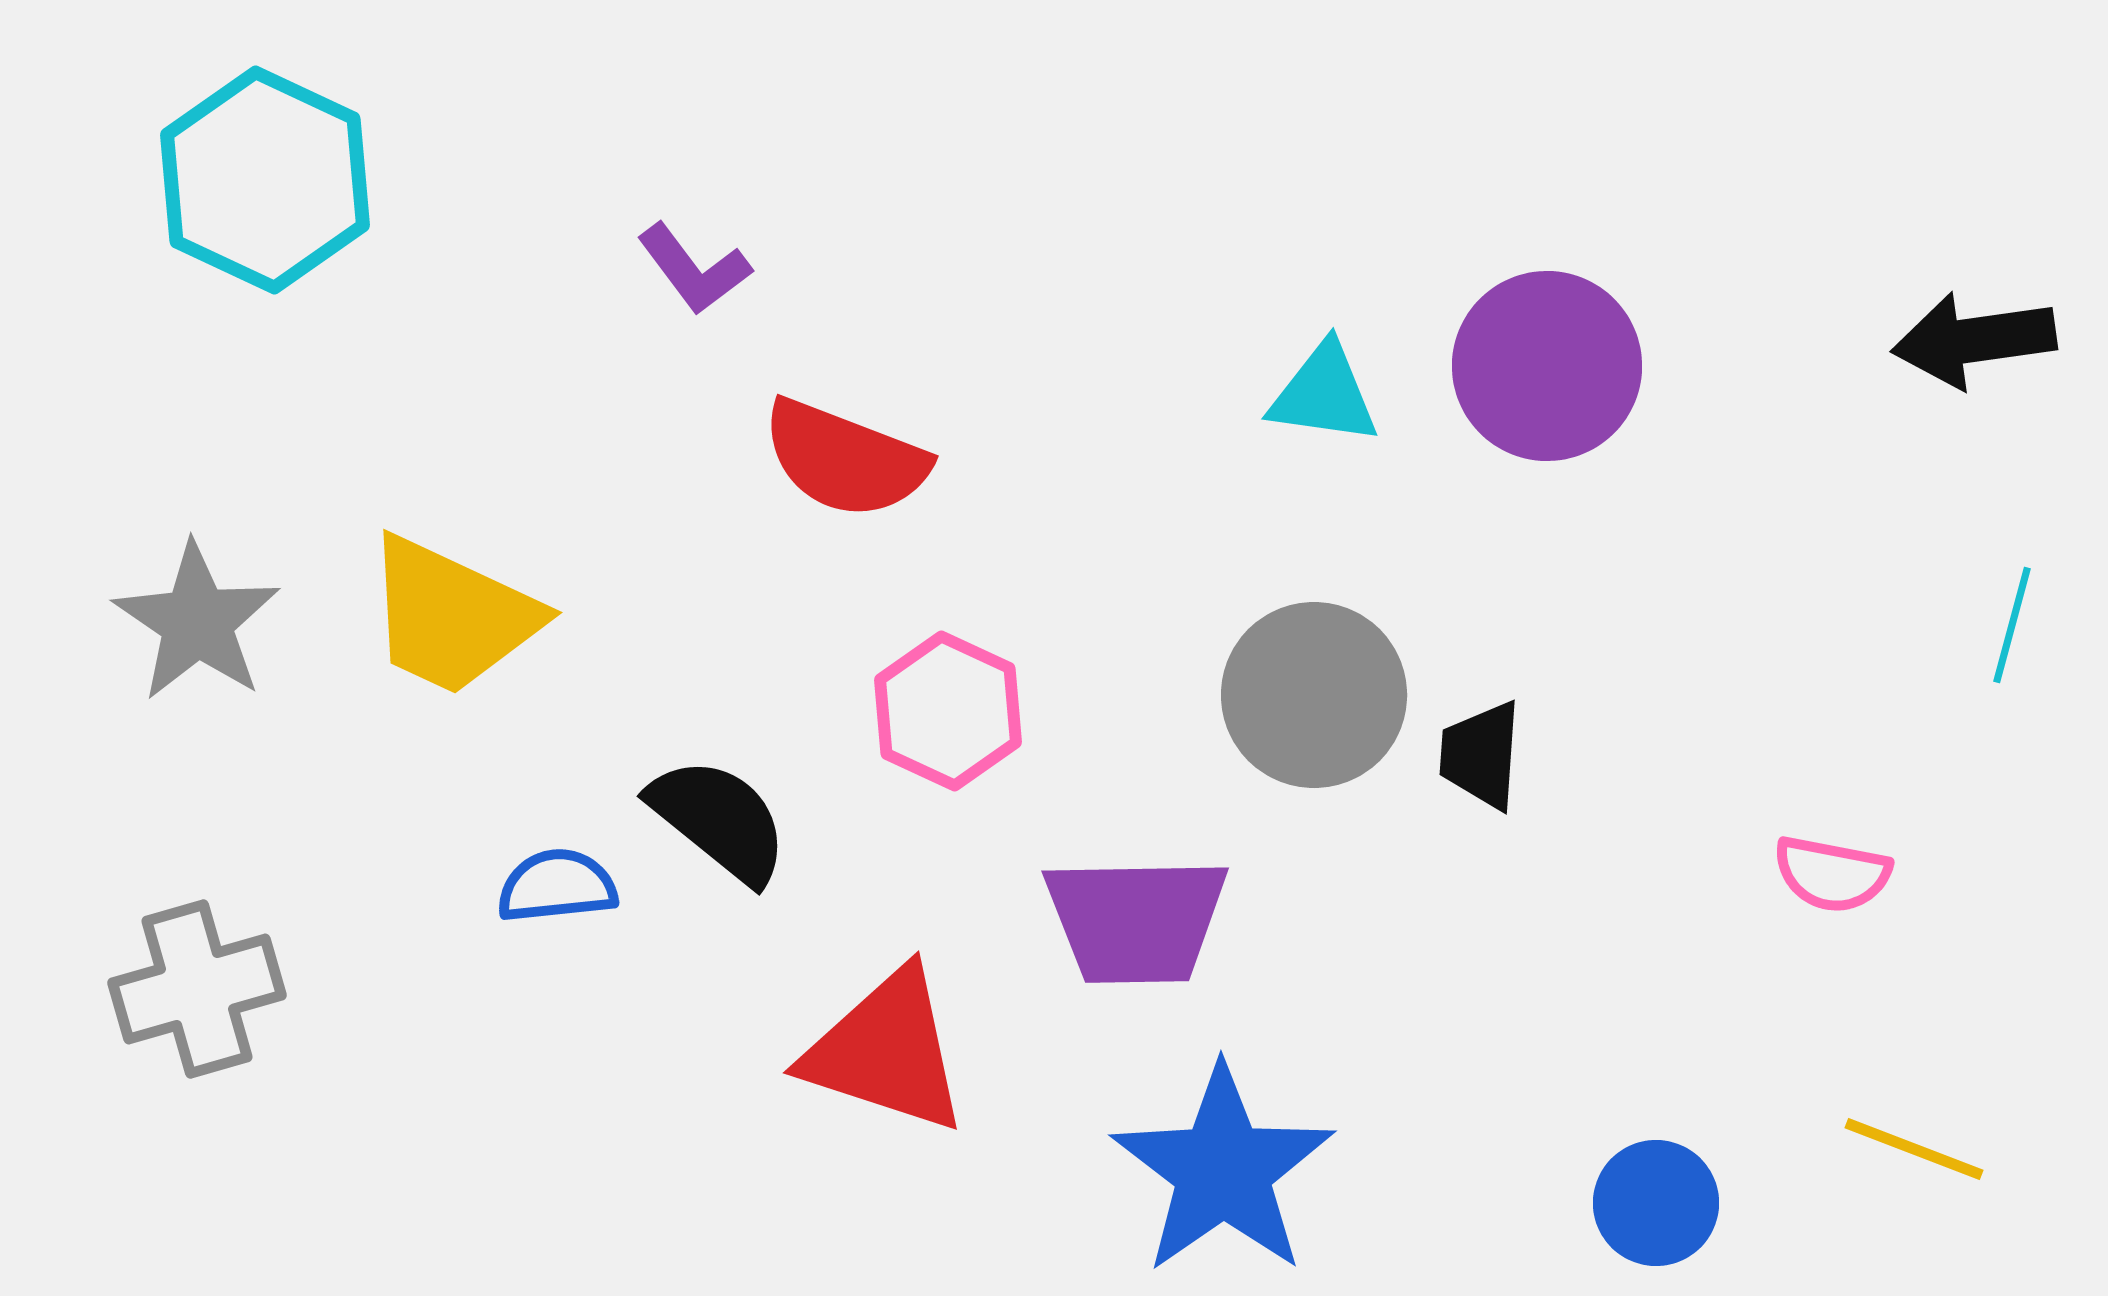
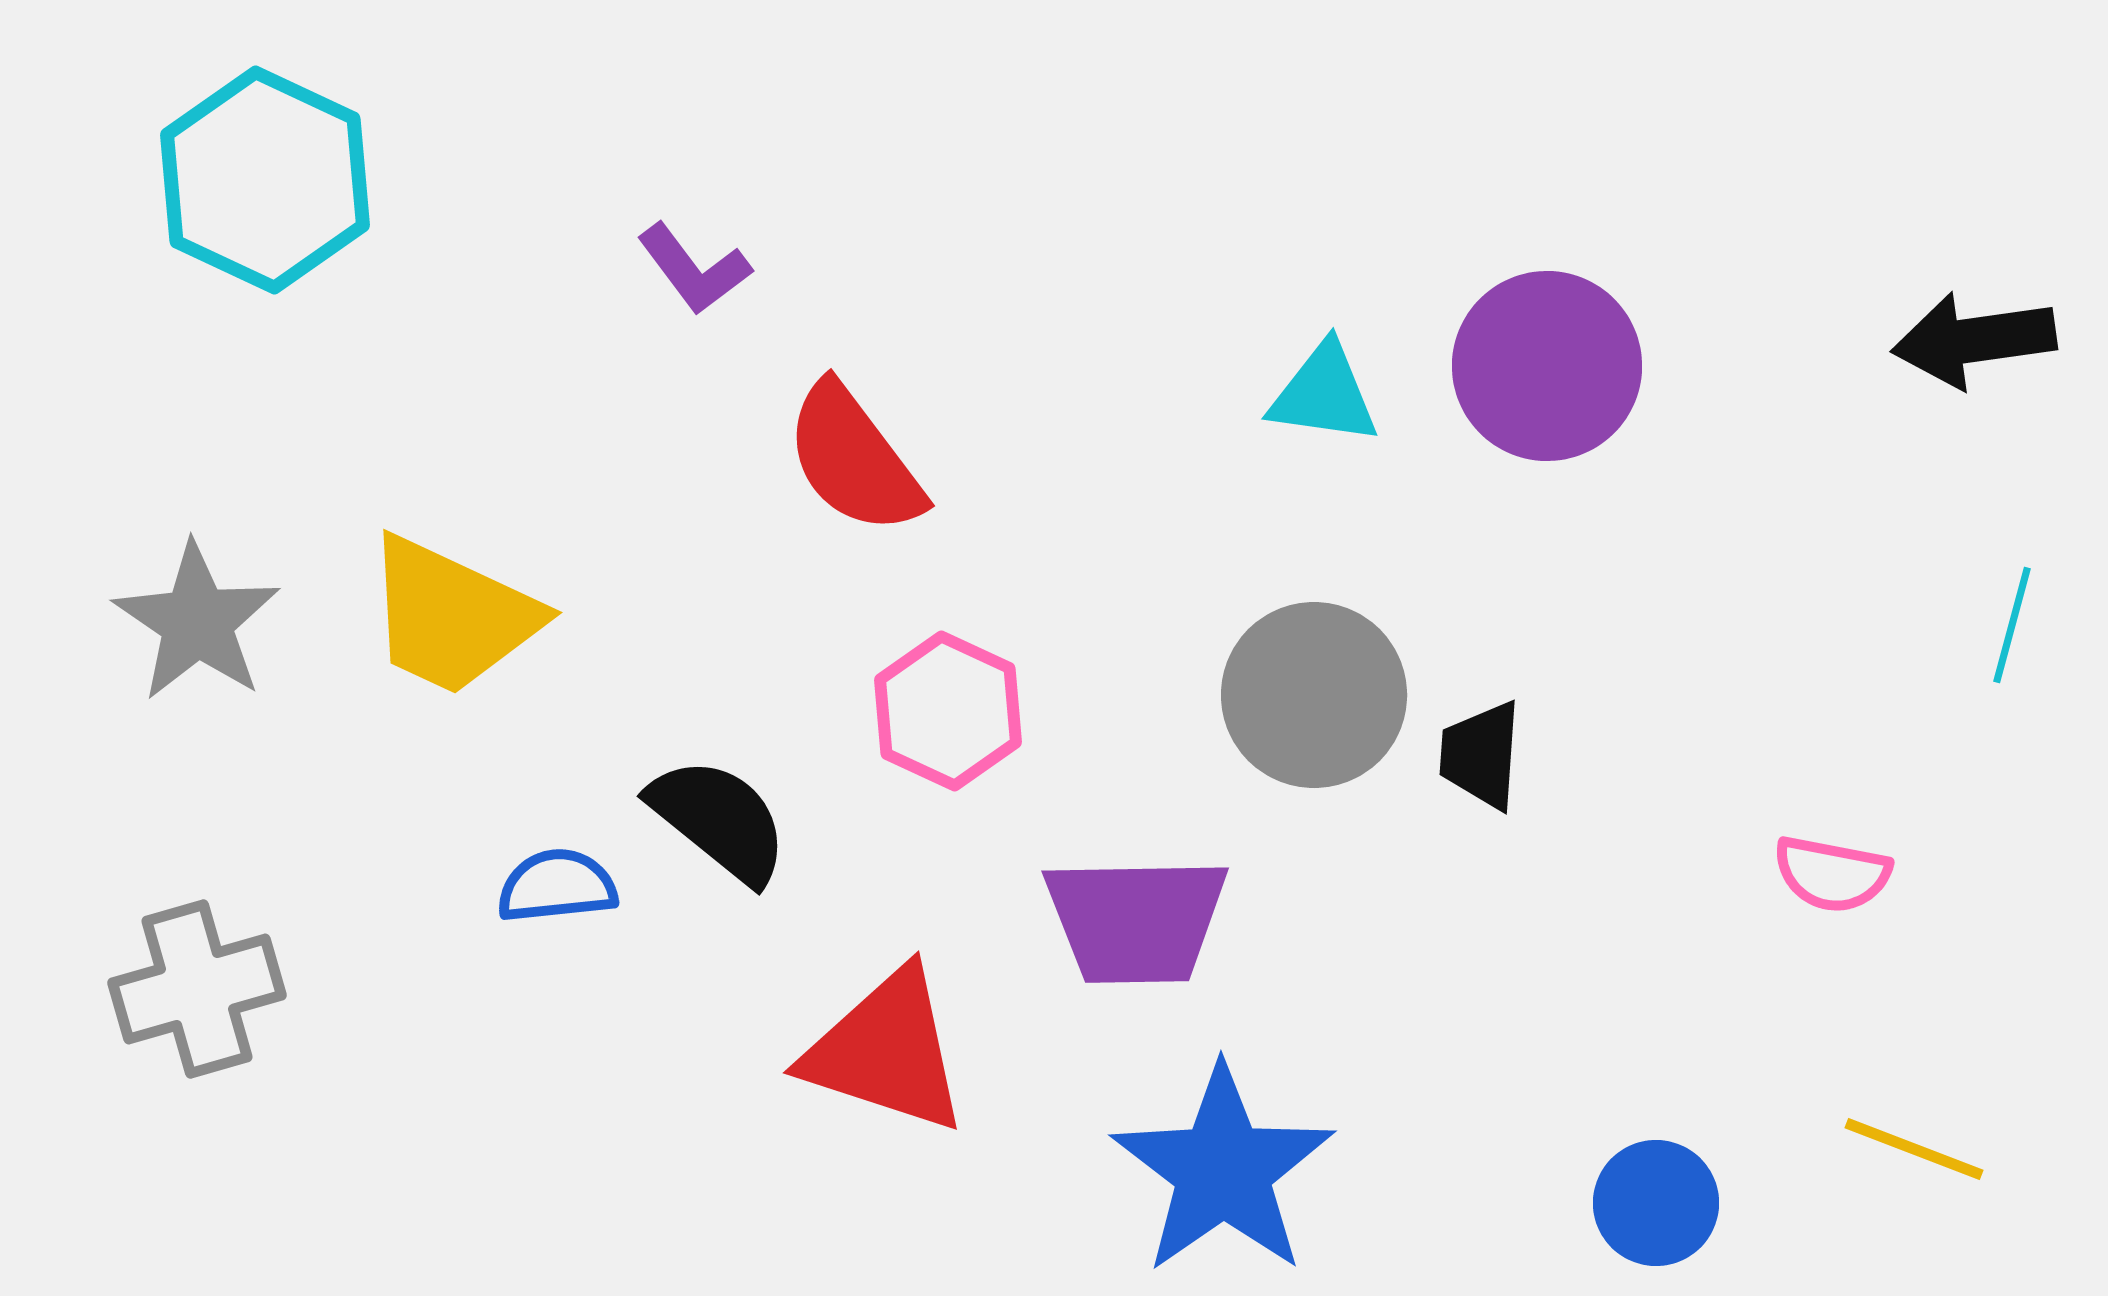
red semicircle: moved 9 px right; rotated 32 degrees clockwise
